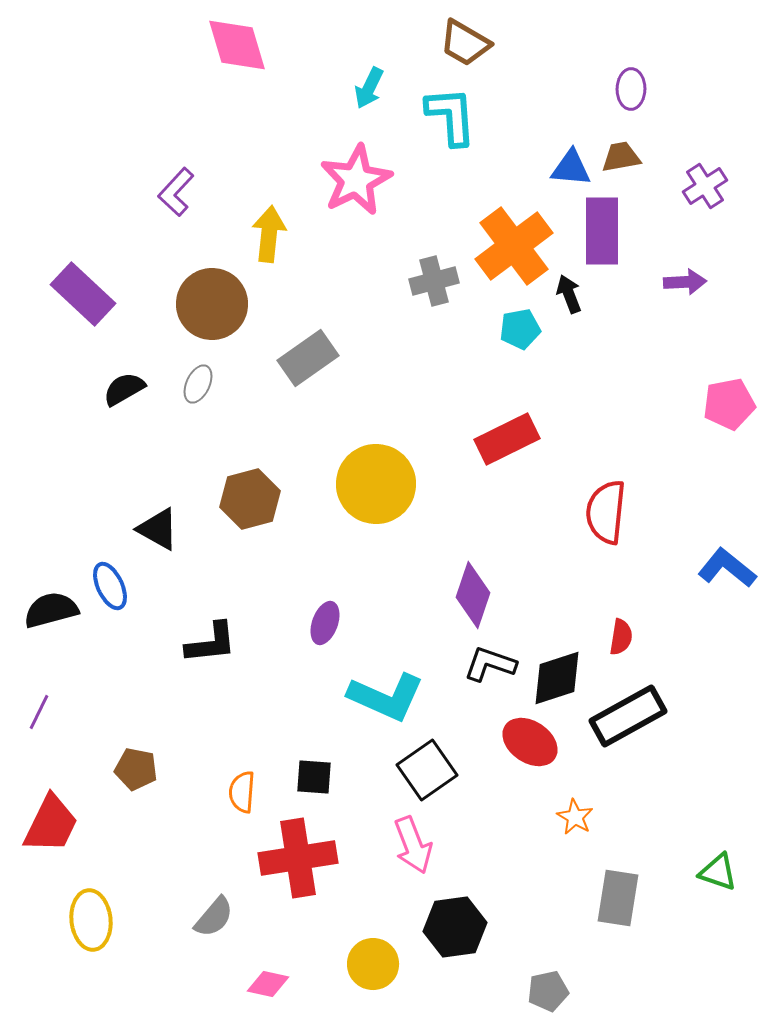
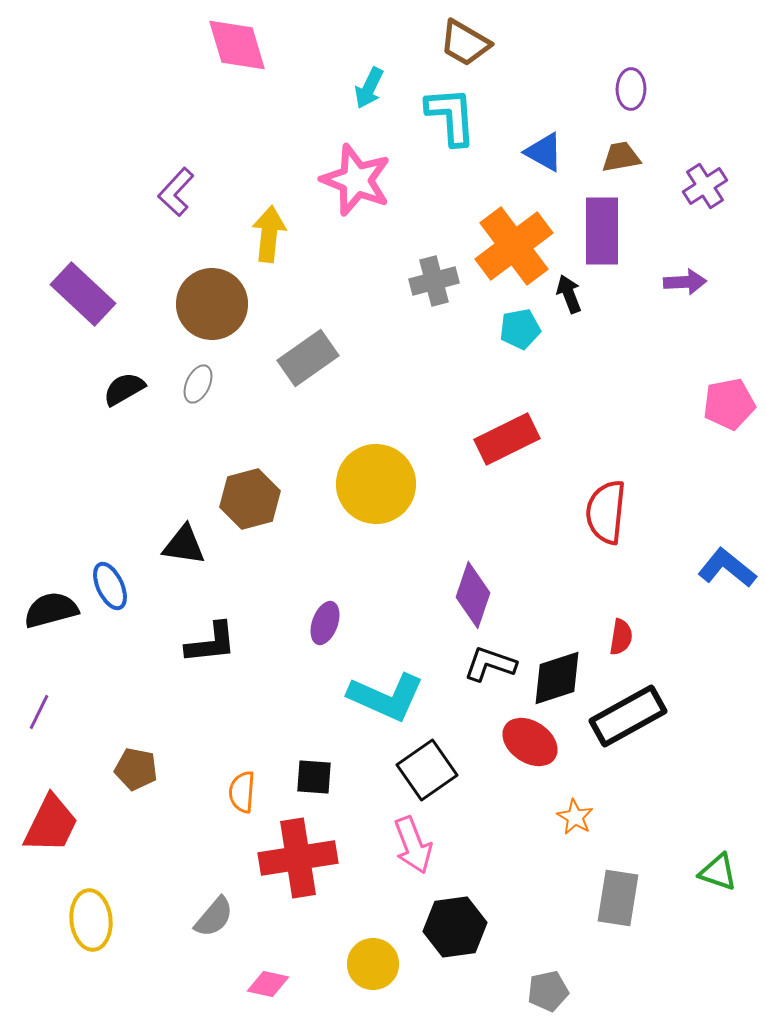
blue triangle at (571, 168): moved 27 px left, 16 px up; rotated 24 degrees clockwise
pink star at (356, 180): rotated 24 degrees counterclockwise
black triangle at (158, 529): moved 26 px right, 16 px down; rotated 21 degrees counterclockwise
